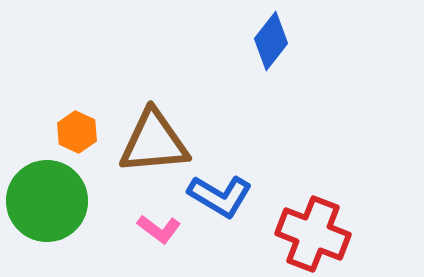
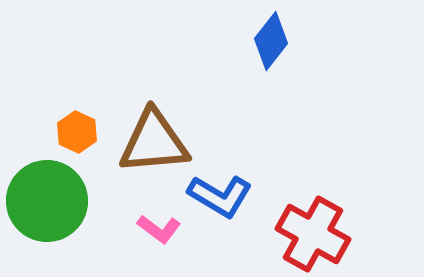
red cross: rotated 8 degrees clockwise
